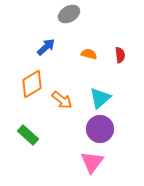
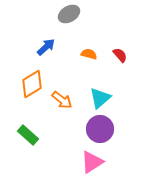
red semicircle: rotated 35 degrees counterclockwise
pink triangle: rotated 20 degrees clockwise
